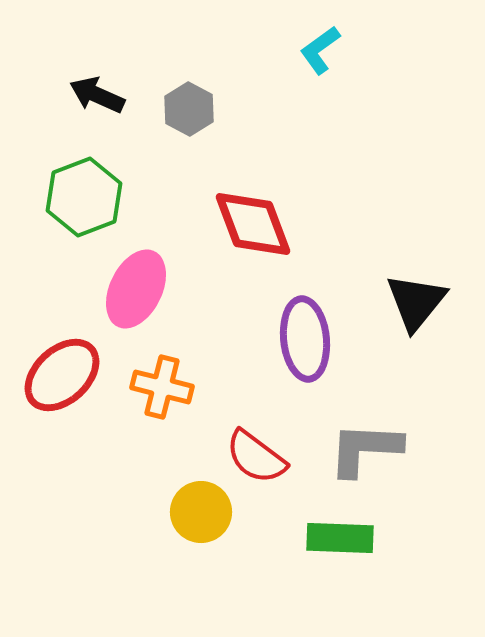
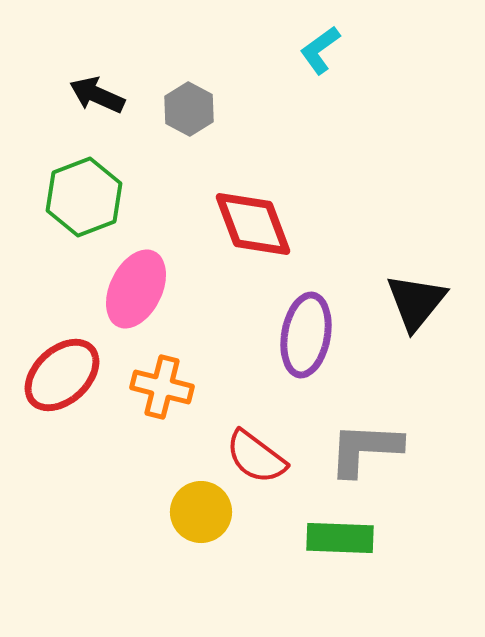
purple ellipse: moved 1 px right, 4 px up; rotated 16 degrees clockwise
